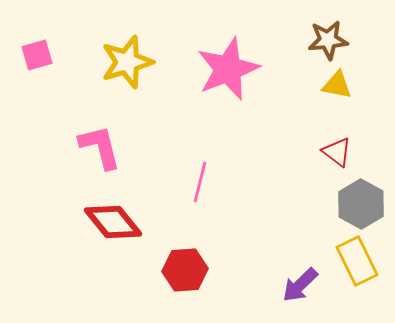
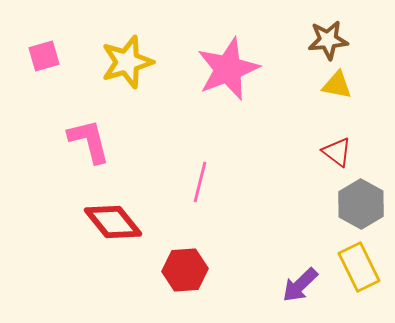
pink square: moved 7 px right, 1 px down
pink L-shape: moved 11 px left, 6 px up
yellow rectangle: moved 2 px right, 6 px down
